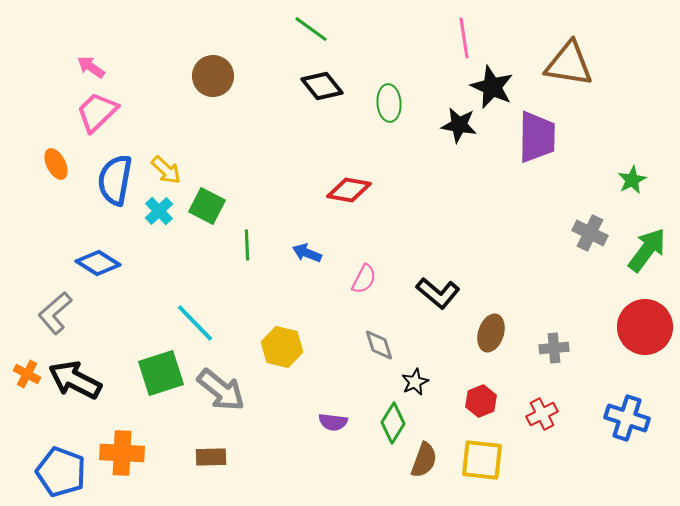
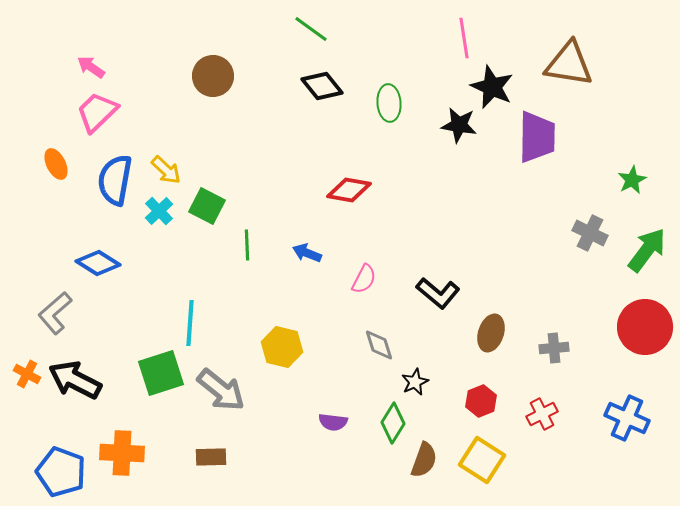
cyan line at (195, 323): moved 5 px left; rotated 48 degrees clockwise
blue cross at (627, 418): rotated 6 degrees clockwise
yellow square at (482, 460): rotated 27 degrees clockwise
